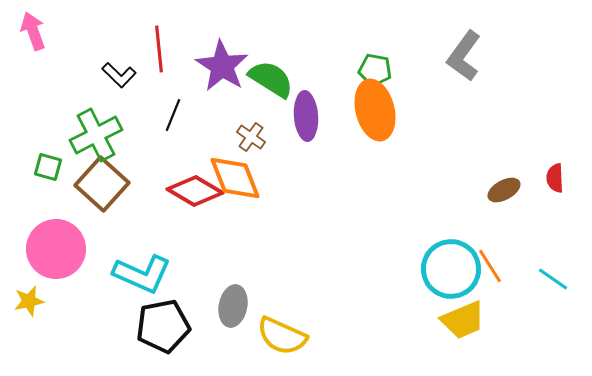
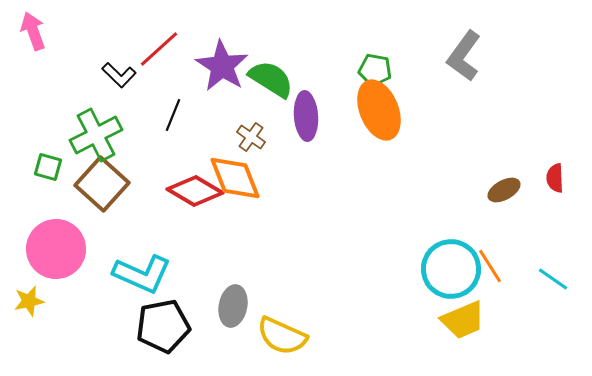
red line: rotated 54 degrees clockwise
orange ellipse: moved 4 px right; rotated 8 degrees counterclockwise
